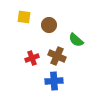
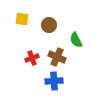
yellow square: moved 2 px left, 2 px down
green semicircle: rotated 21 degrees clockwise
brown cross: moved 1 px down
